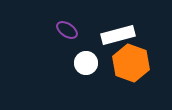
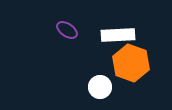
white rectangle: rotated 12 degrees clockwise
white circle: moved 14 px right, 24 px down
